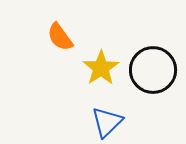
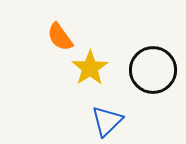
yellow star: moved 11 px left
blue triangle: moved 1 px up
